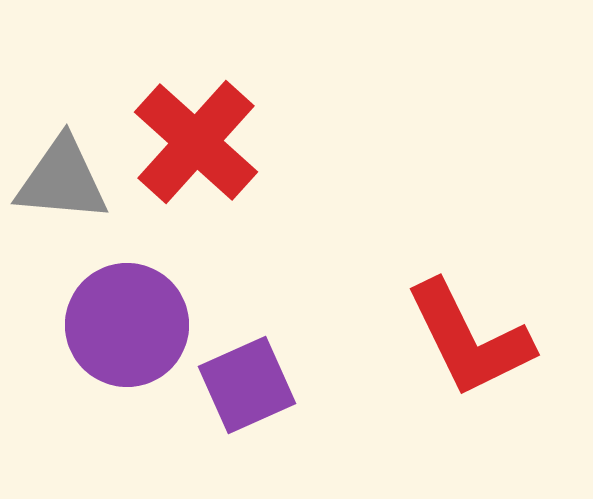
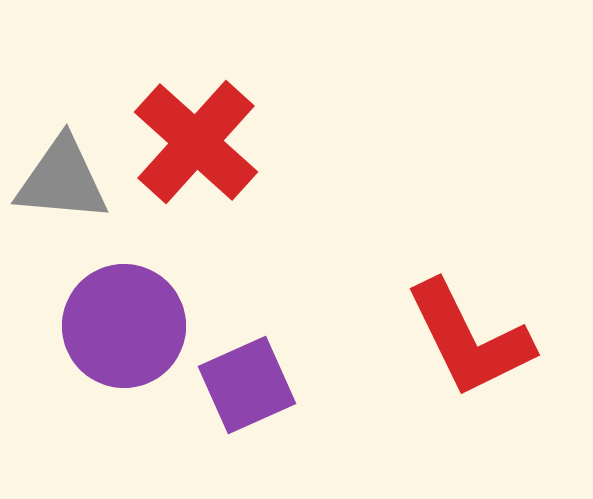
purple circle: moved 3 px left, 1 px down
